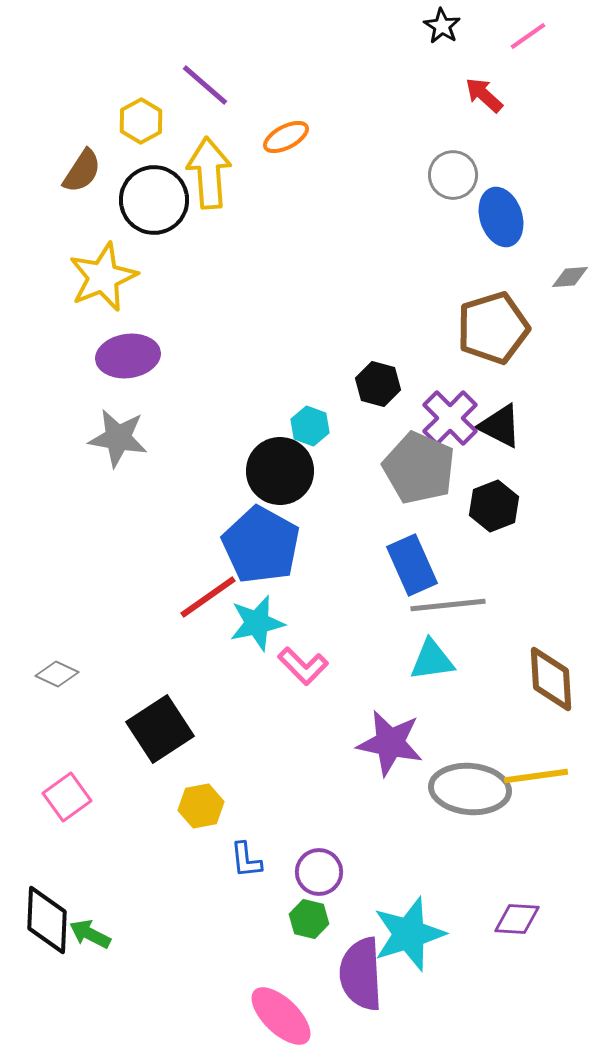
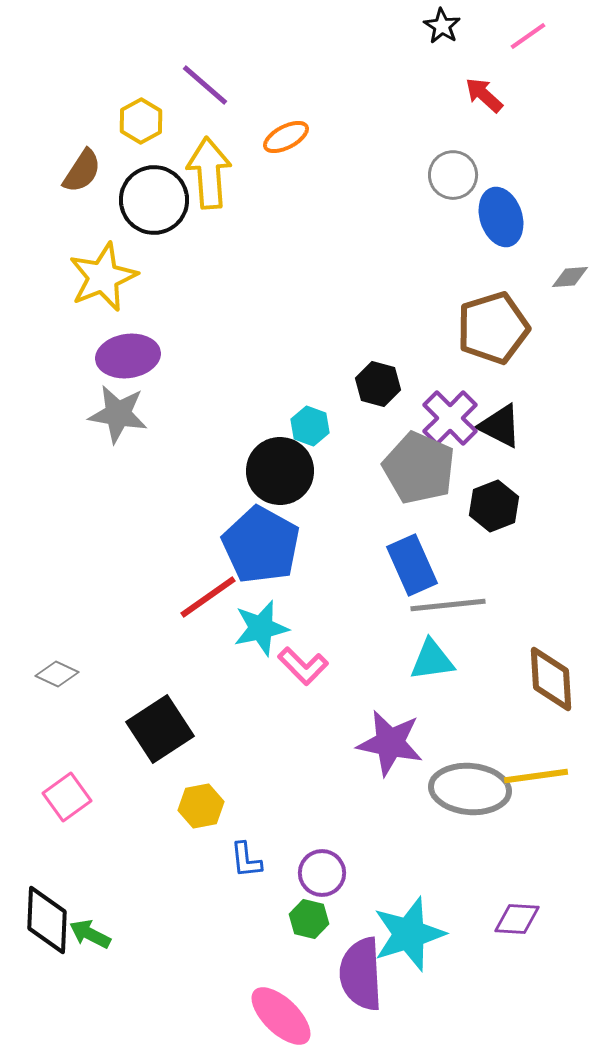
gray star at (118, 438): moved 24 px up
cyan star at (257, 623): moved 4 px right, 5 px down
purple circle at (319, 872): moved 3 px right, 1 px down
